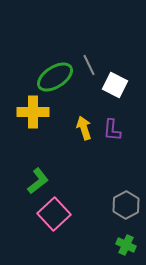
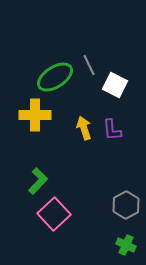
yellow cross: moved 2 px right, 3 px down
purple L-shape: rotated 10 degrees counterclockwise
green L-shape: rotated 8 degrees counterclockwise
